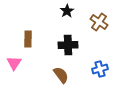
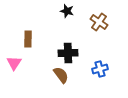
black star: rotated 24 degrees counterclockwise
black cross: moved 8 px down
